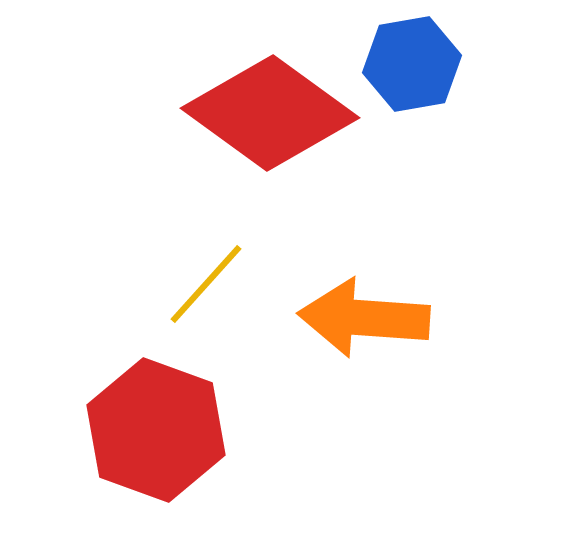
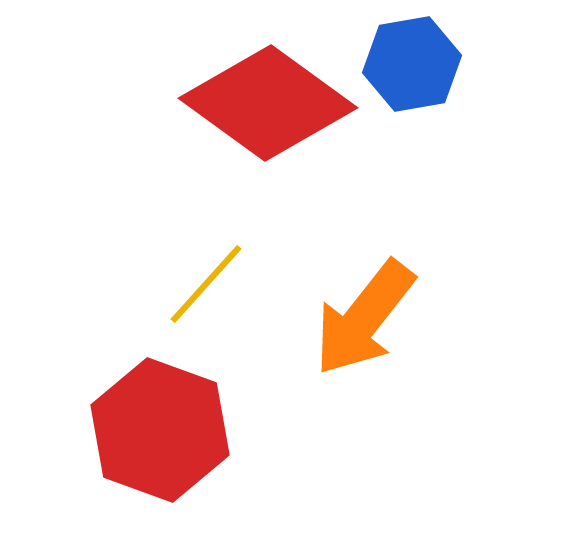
red diamond: moved 2 px left, 10 px up
orange arrow: rotated 56 degrees counterclockwise
red hexagon: moved 4 px right
